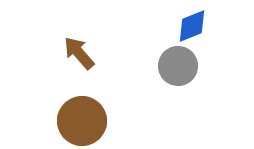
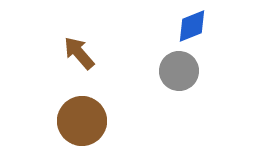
gray circle: moved 1 px right, 5 px down
